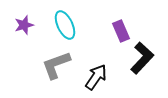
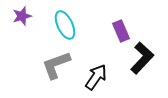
purple star: moved 2 px left, 9 px up
